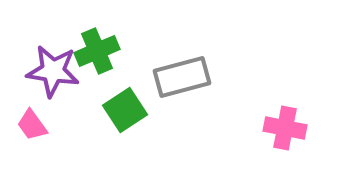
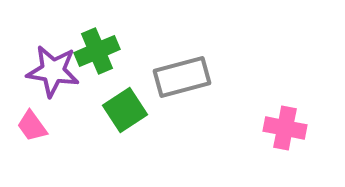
pink trapezoid: moved 1 px down
